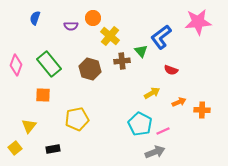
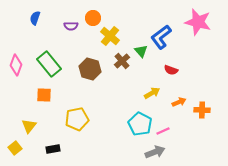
pink star: rotated 20 degrees clockwise
brown cross: rotated 35 degrees counterclockwise
orange square: moved 1 px right
